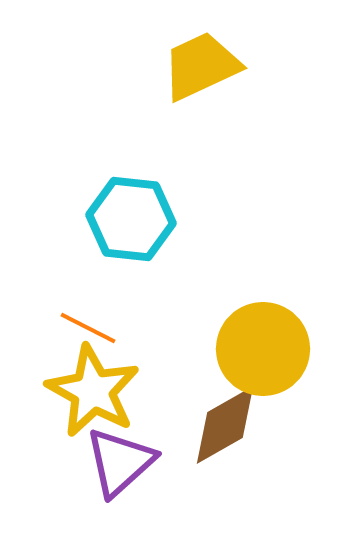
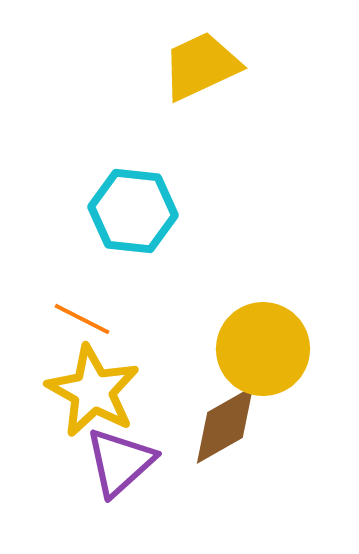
cyan hexagon: moved 2 px right, 8 px up
orange line: moved 6 px left, 9 px up
